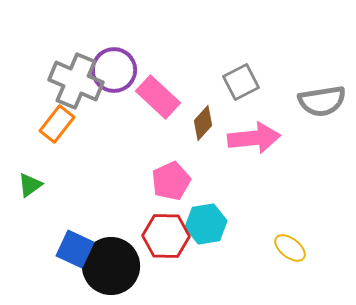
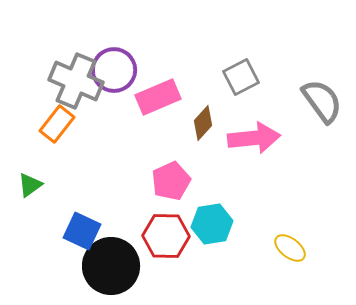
gray square: moved 5 px up
pink rectangle: rotated 66 degrees counterclockwise
gray semicircle: rotated 117 degrees counterclockwise
cyan hexagon: moved 6 px right
blue square: moved 7 px right, 18 px up
